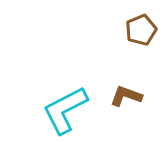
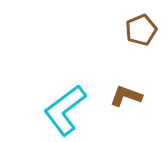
cyan L-shape: rotated 10 degrees counterclockwise
